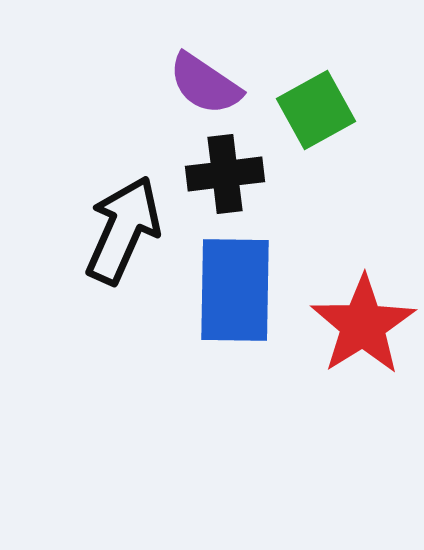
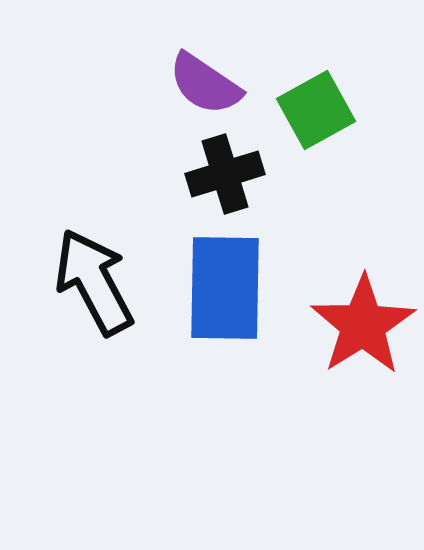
black cross: rotated 10 degrees counterclockwise
black arrow: moved 29 px left, 52 px down; rotated 52 degrees counterclockwise
blue rectangle: moved 10 px left, 2 px up
